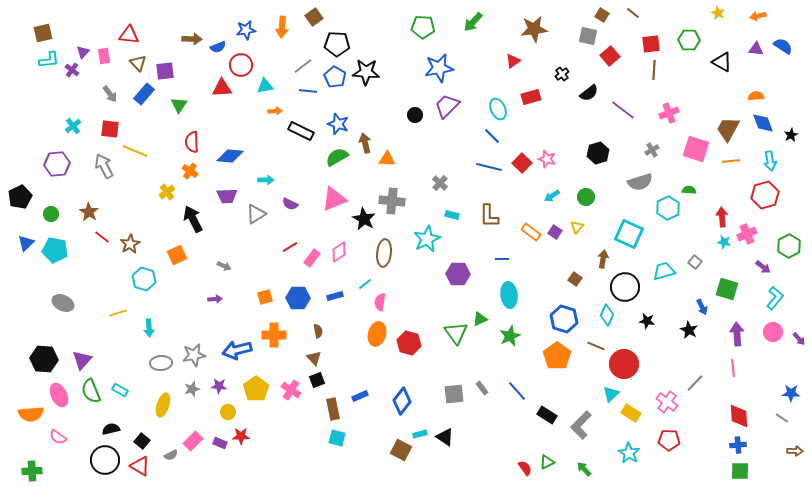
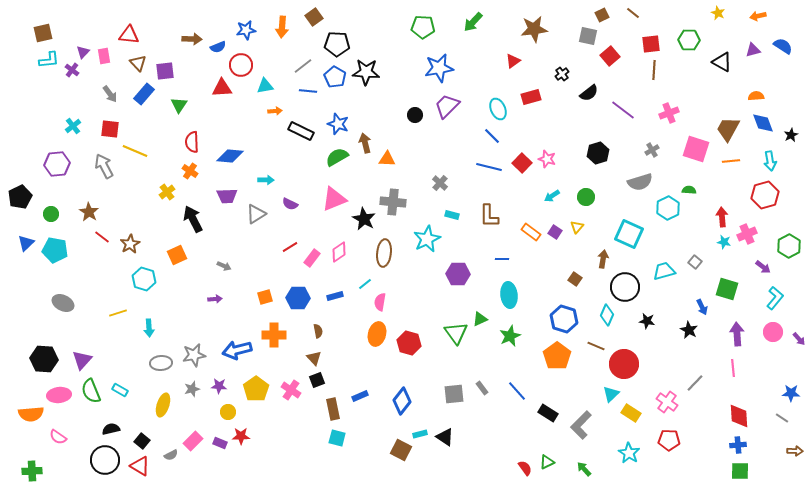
brown square at (602, 15): rotated 32 degrees clockwise
purple triangle at (756, 49): moved 3 px left, 1 px down; rotated 21 degrees counterclockwise
gray cross at (392, 201): moved 1 px right, 1 px down
pink ellipse at (59, 395): rotated 70 degrees counterclockwise
black rectangle at (547, 415): moved 1 px right, 2 px up
